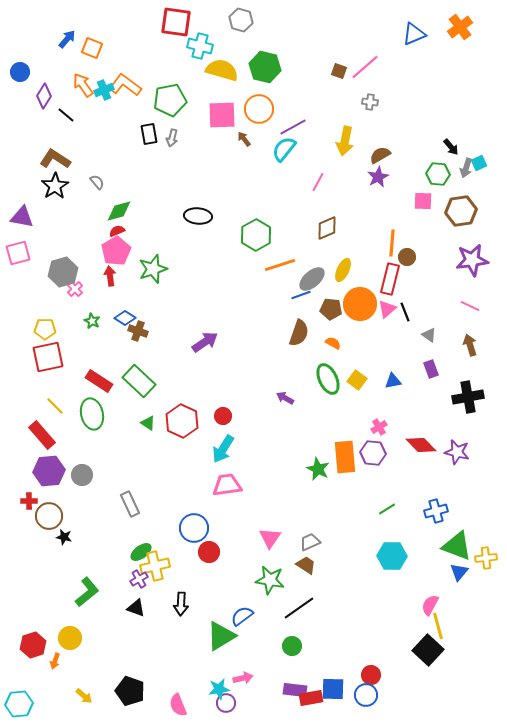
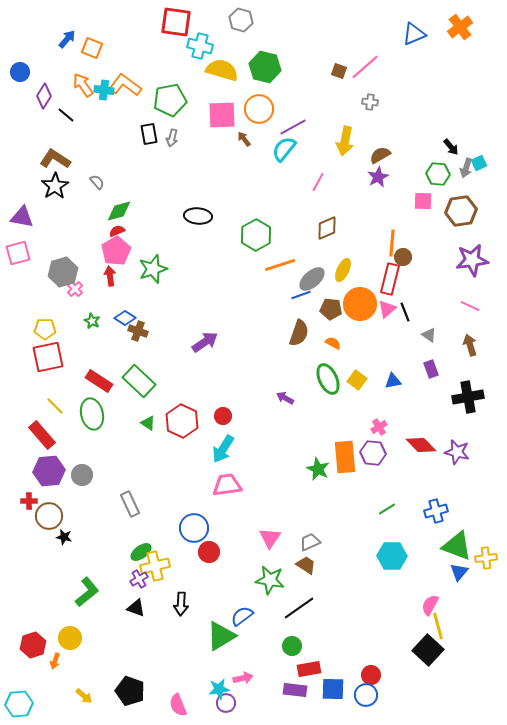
cyan cross at (104, 90): rotated 30 degrees clockwise
brown circle at (407, 257): moved 4 px left
red rectangle at (311, 698): moved 2 px left, 29 px up
